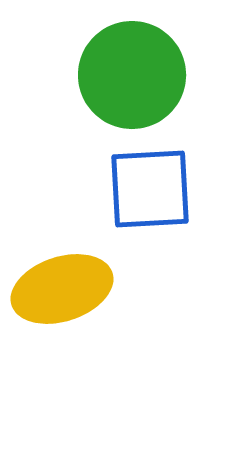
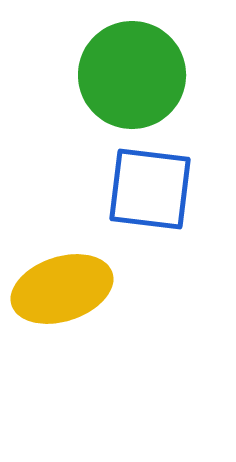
blue square: rotated 10 degrees clockwise
